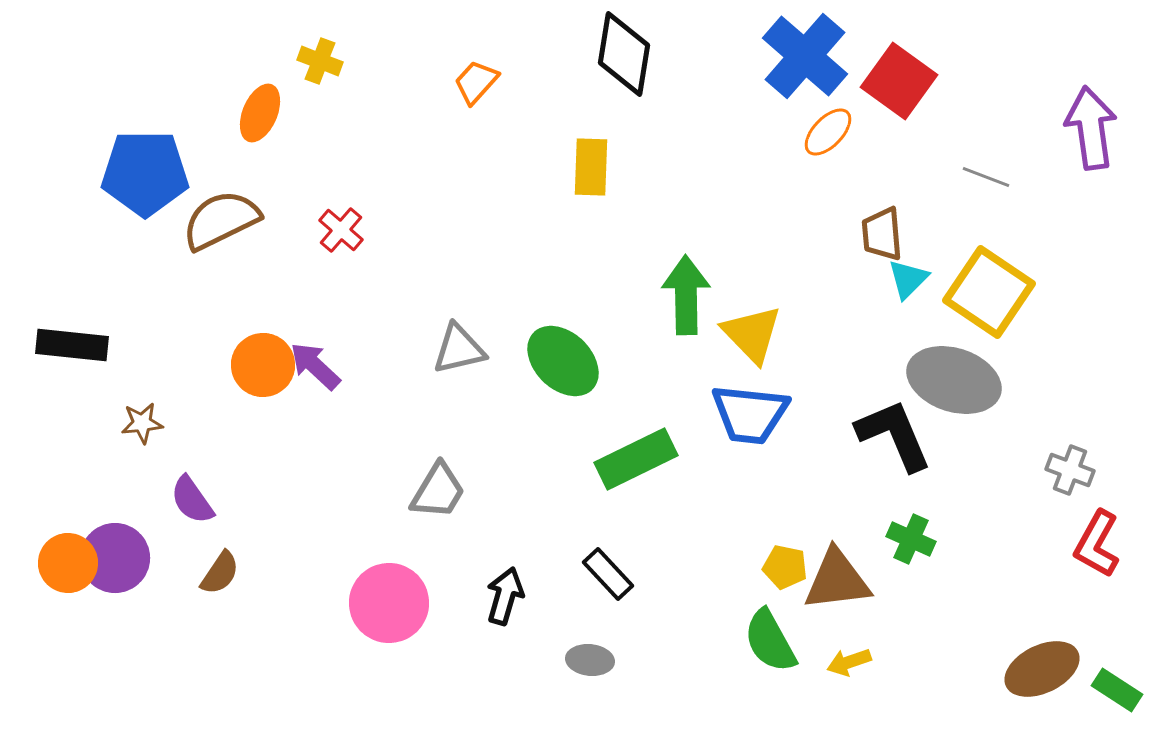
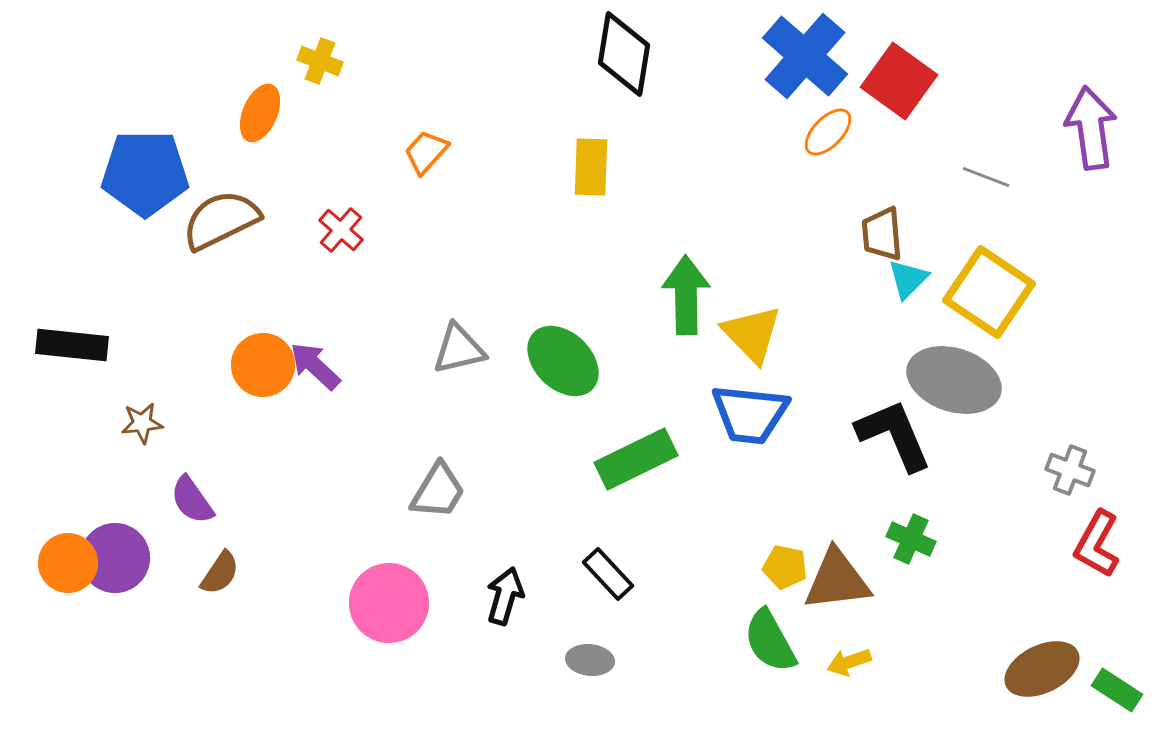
orange trapezoid at (476, 82): moved 50 px left, 70 px down
